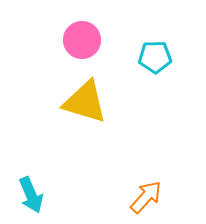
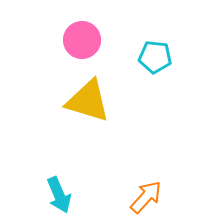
cyan pentagon: rotated 8 degrees clockwise
yellow triangle: moved 3 px right, 1 px up
cyan arrow: moved 28 px right
